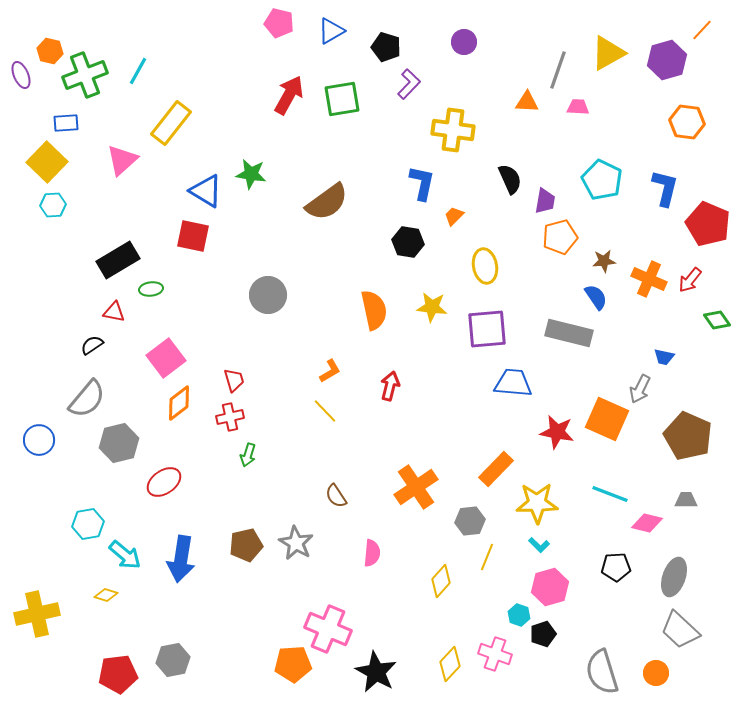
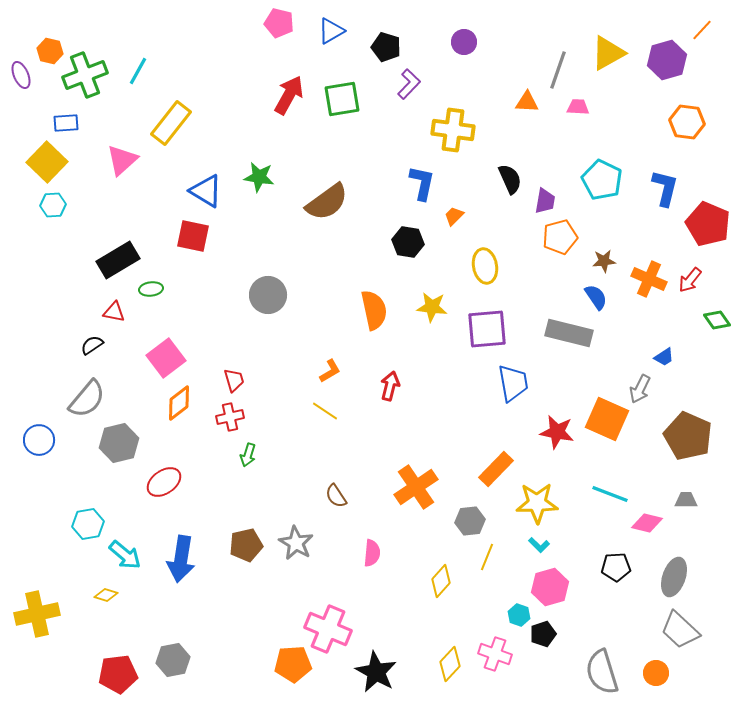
green star at (251, 174): moved 8 px right, 3 px down
blue trapezoid at (664, 357): rotated 45 degrees counterclockwise
blue trapezoid at (513, 383): rotated 75 degrees clockwise
yellow line at (325, 411): rotated 12 degrees counterclockwise
